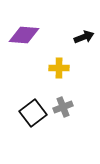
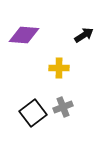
black arrow: moved 2 px up; rotated 12 degrees counterclockwise
